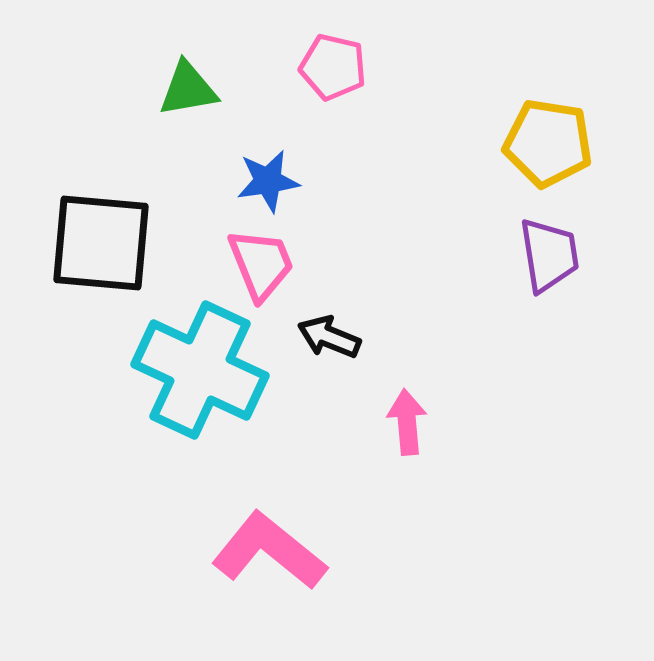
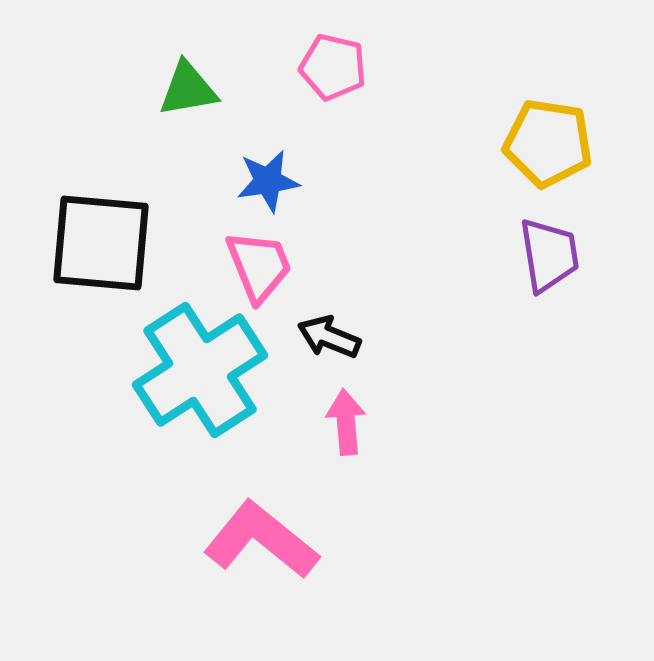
pink trapezoid: moved 2 px left, 2 px down
cyan cross: rotated 32 degrees clockwise
pink arrow: moved 61 px left
pink L-shape: moved 8 px left, 11 px up
